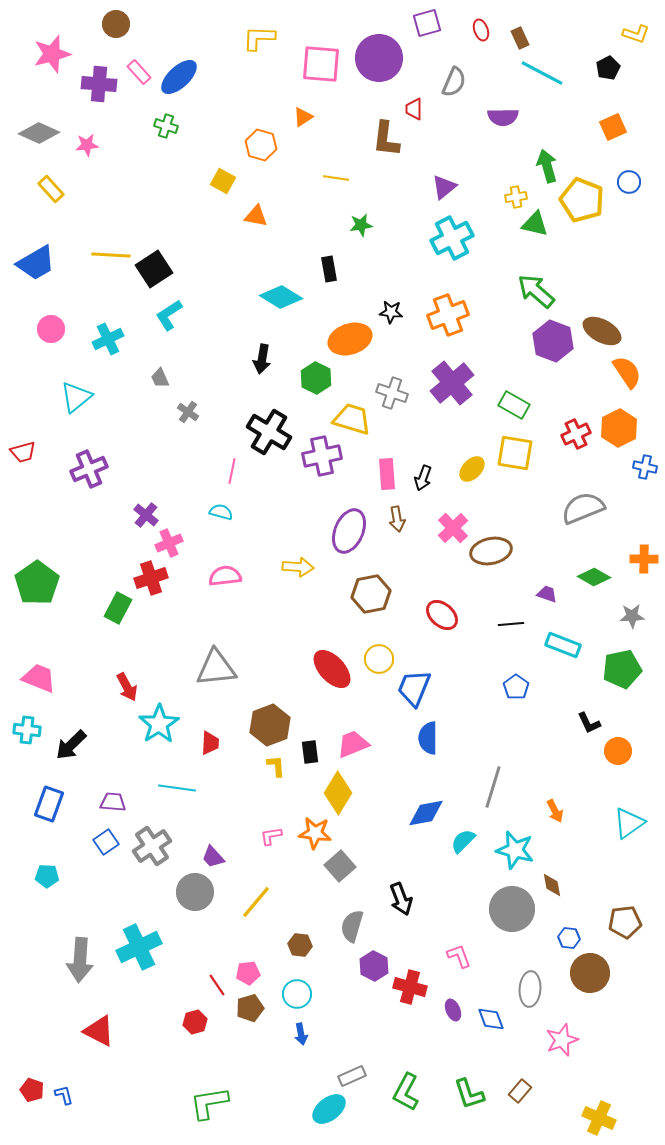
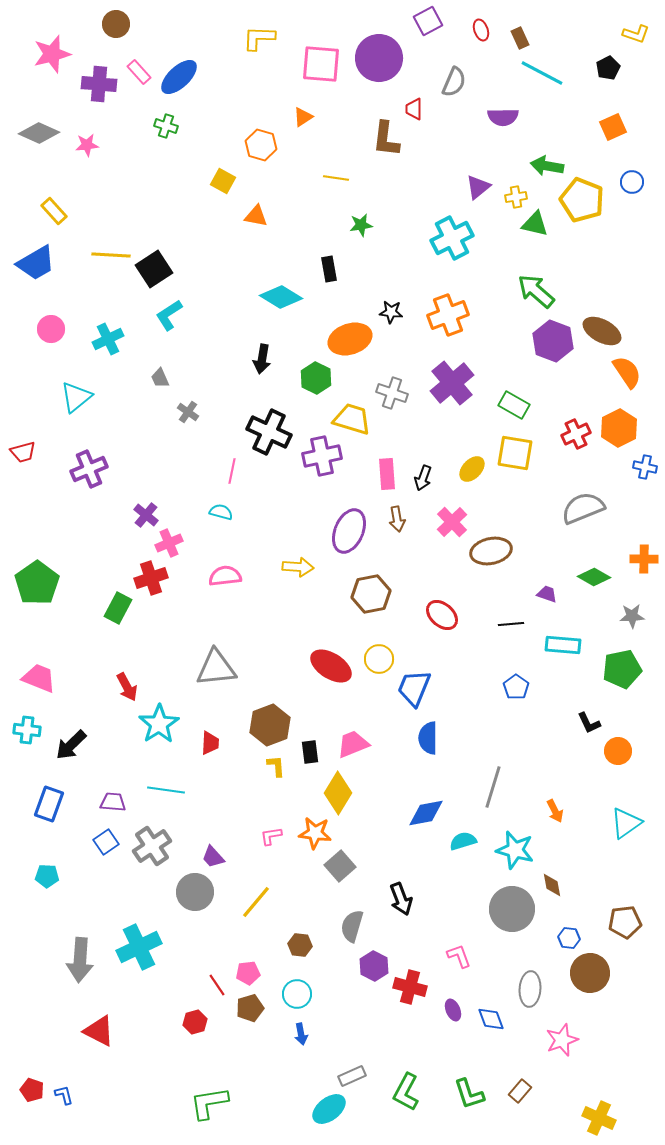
purple square at (427, 23): moved 1 px right, 2 px up; rotated 12 degrees counterclockwise
green arrow at (547, 166): rotated 64 degrees counterclockwise
blue circle at (629, 182): moved 3 px right
purple triangle at (444, 187): moved 34 px right
yellow rectangle at (51, 189): moved 3 px right, 22 px down
black cross at (269, 432): rotated 6 degrees counterclockwise
pink cross at (453, 528): moved 1 px left, 6 px up
cyan rectangle at (563, 645): rotated 16 degrees counterclockwise
red ellipse at (332, 669): moved 1 px left, 3 px up; rotated 15 degrees counterclockwise
cyan line at (177, 788): moved 11 px left, 2 px down
cyan triangle at (629, 823): moved 3 px left
cyan semicircle at (463, 841): rotated 28 degrees clockwise
